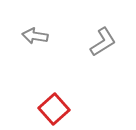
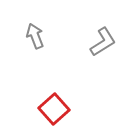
gray arrow: rotated 60 degrees clockwise
